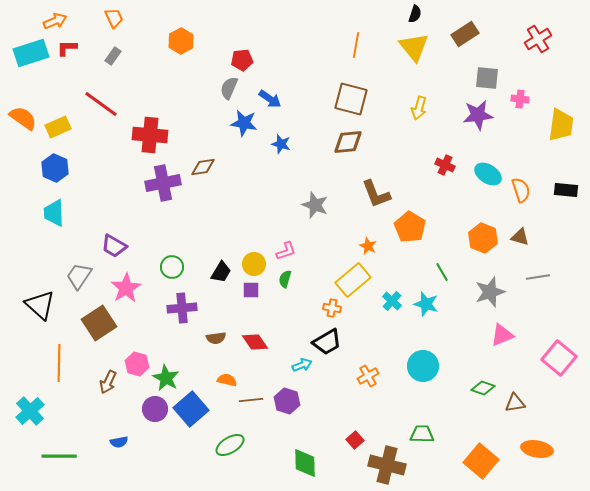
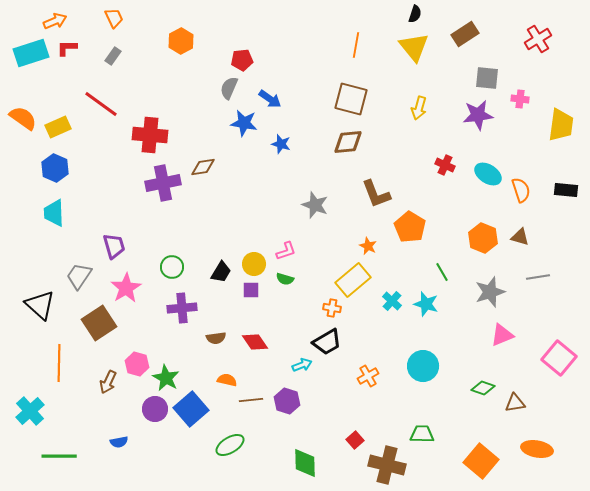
purple trapezoid at (114, 246): rotated 136 degrees counterclockwise
green semicircle at (285, 279): rotated 90 degrees counterclockwise
